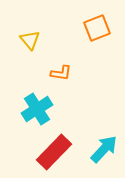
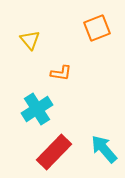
cyan arrow: rotated 84 degrees counterclockwise
